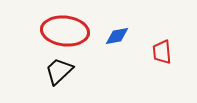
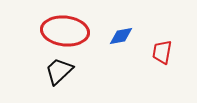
blue diamond: moved 4 px right
red trapezoid: rotated 15 degrees clockwise
